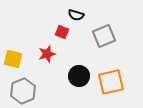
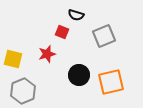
black circle: moved 1 px up
